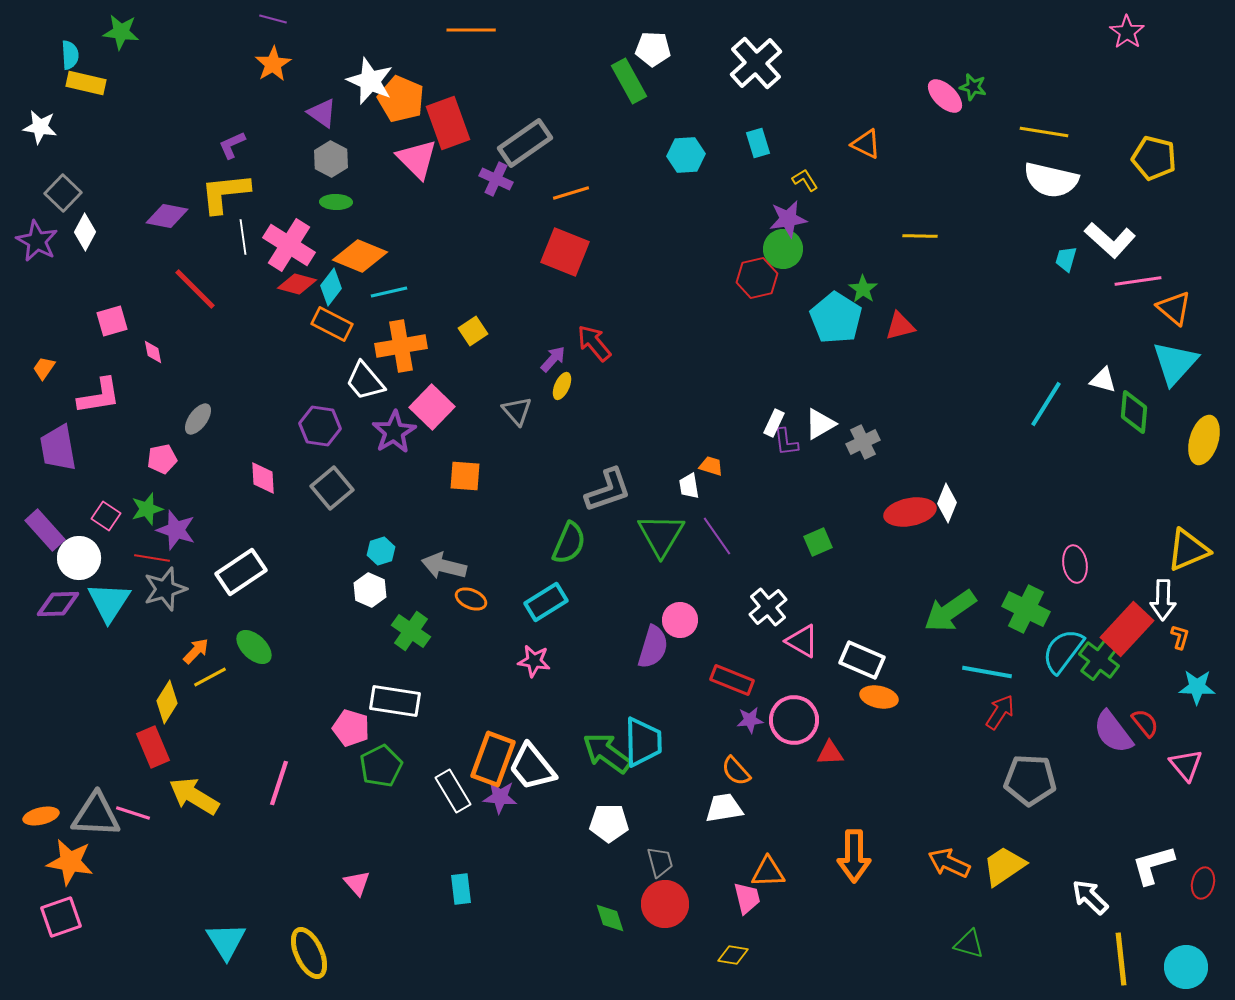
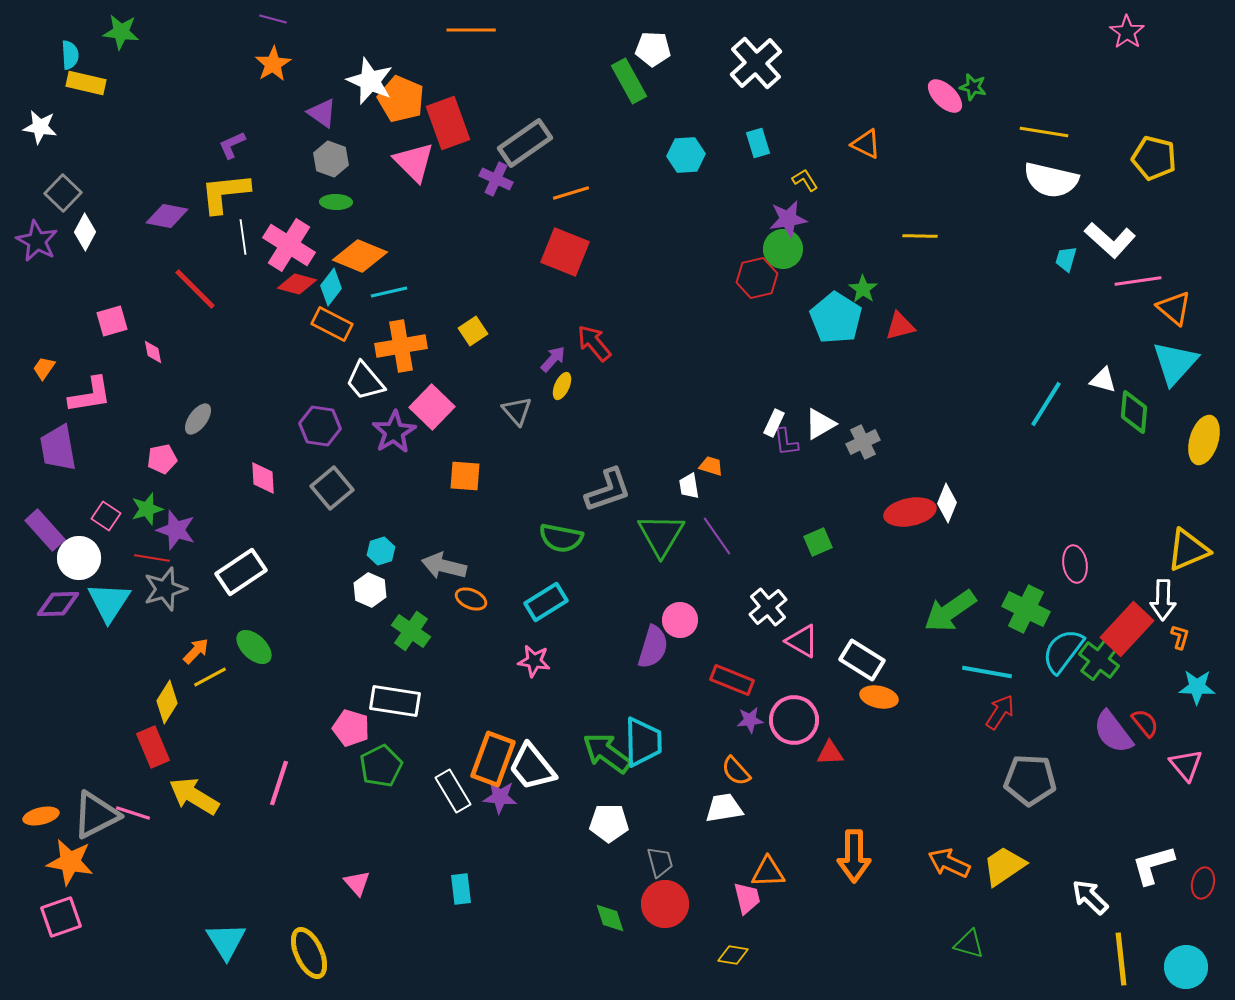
gray hexagon at (331, 159): rotated 8 degrees counterclockwise
pink triangle at (417, 159): moved 3 px left, 3 px down
pink L-shape at (99, 396): moved 9 px left, 1 px up
green semicircle at (569, 543): moved 8 px left, 5 px up; rotated 78 degrees clockwise
white rectangle at (862, 660): rotated 9 degrees clockwise
gray triangle at (96, 815): rotated 30 degrees counterclockwise
